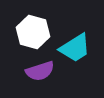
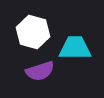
cyan trapezoid: rotated 148 degrees counterclockwise
